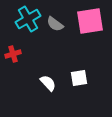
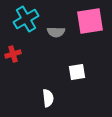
cyan cross: moved 2 px left
gray semicircle: moved 1 px right, 8 px down; rotated 36 degrees counterclockwise
white square: moved 2 px left, 6 px up
white semicircle: moved 15 px down; rotated 36 degrees clockwise
